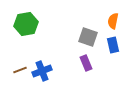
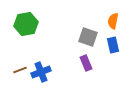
blue cross: moved 1 px left, 1 px down
